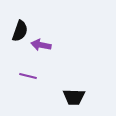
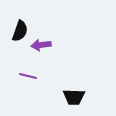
purple arrow: rotated 18 degrees counterclockwise
